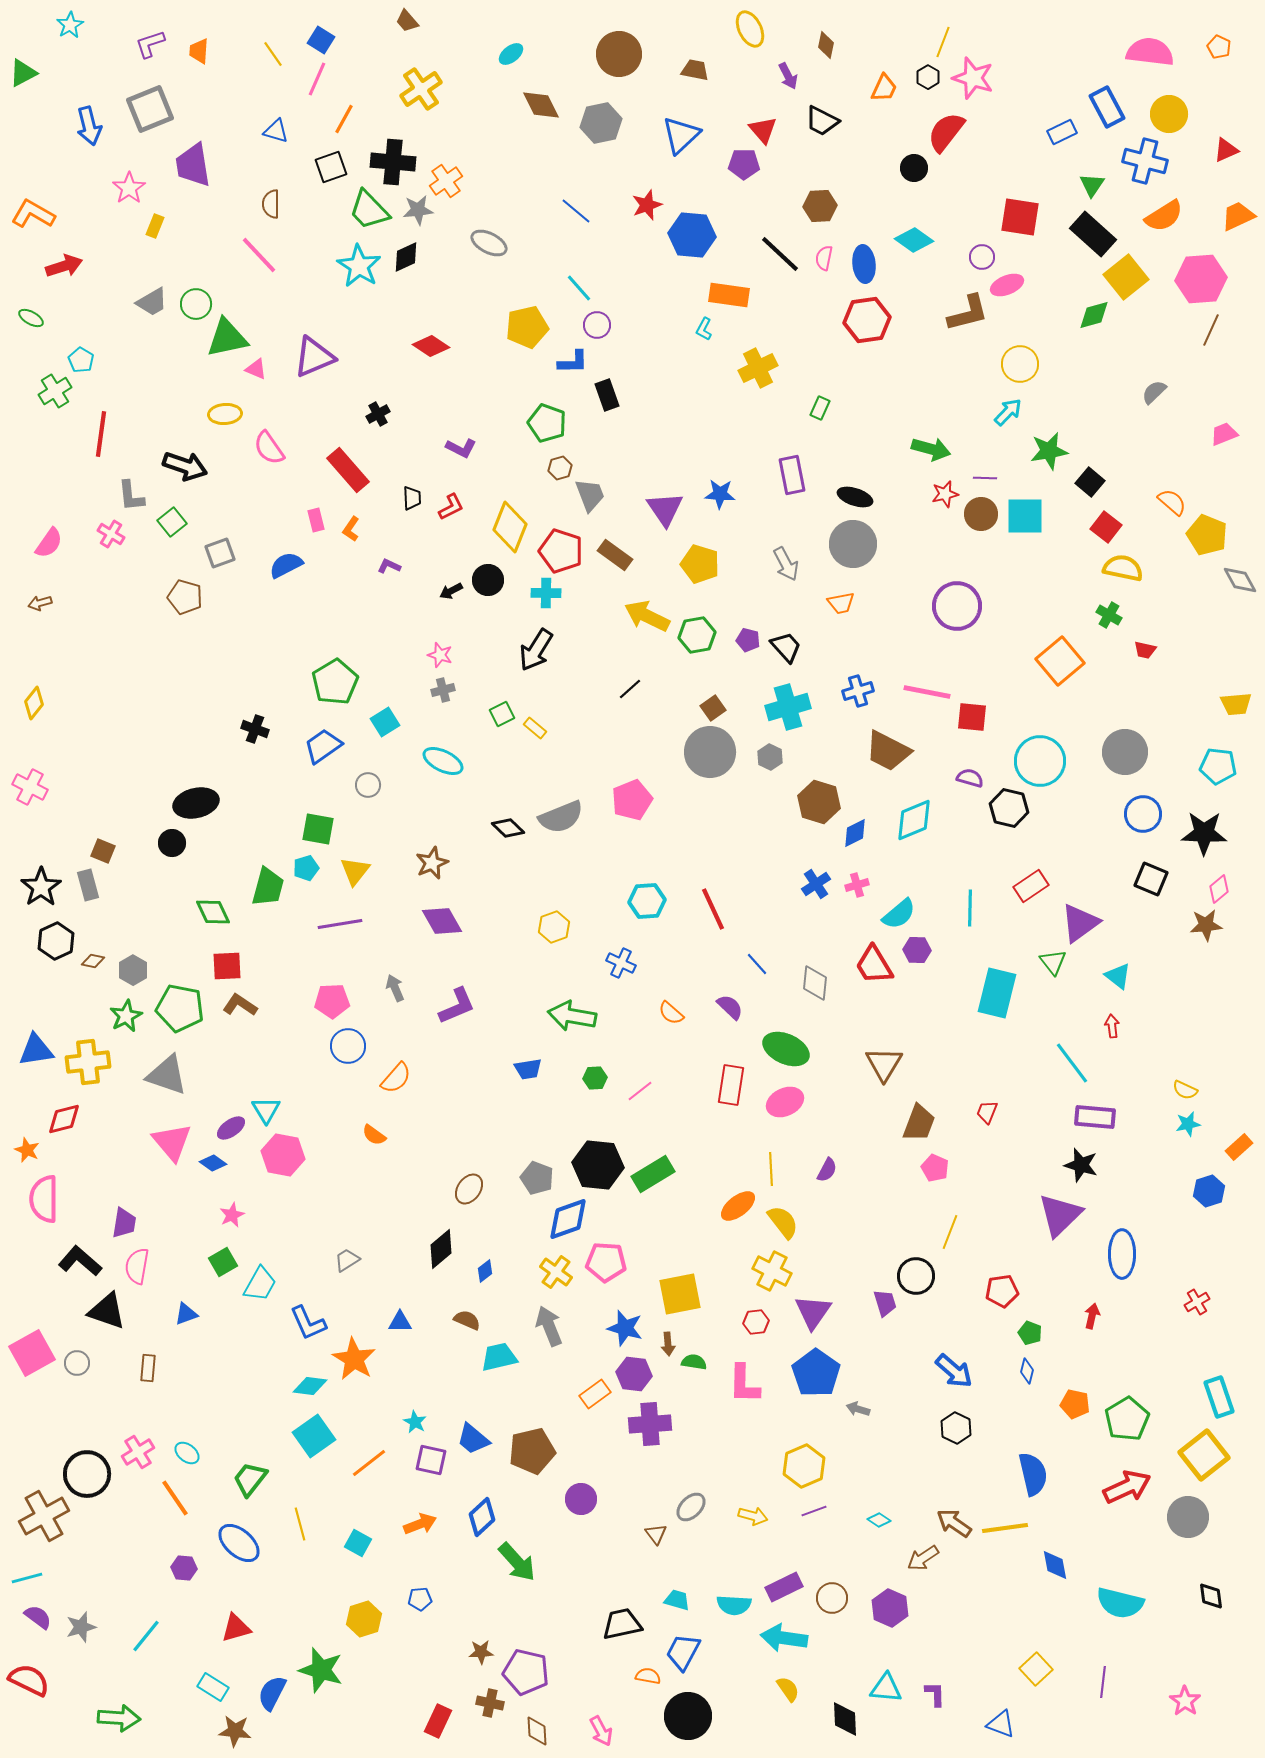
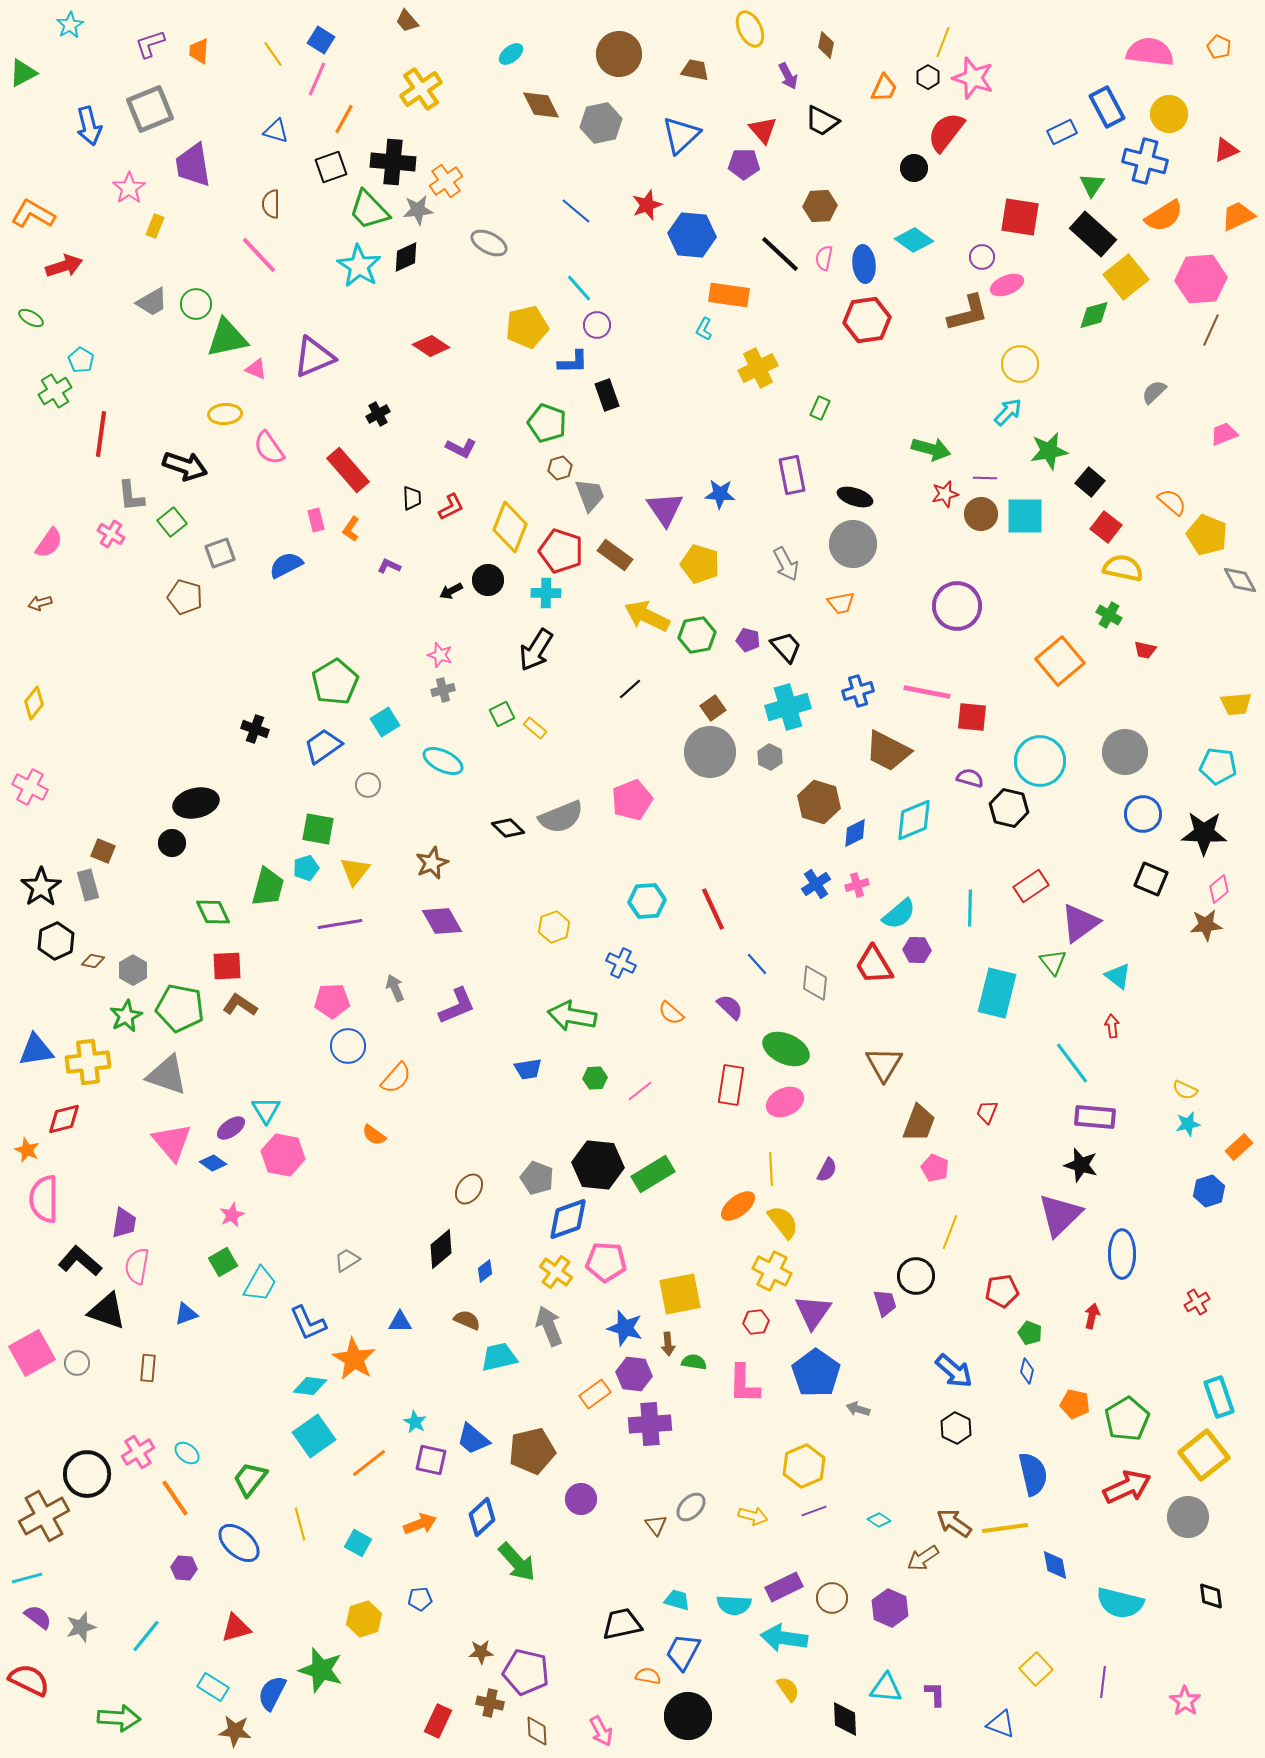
brown triangle at (656, 1534): moved 9 px up
